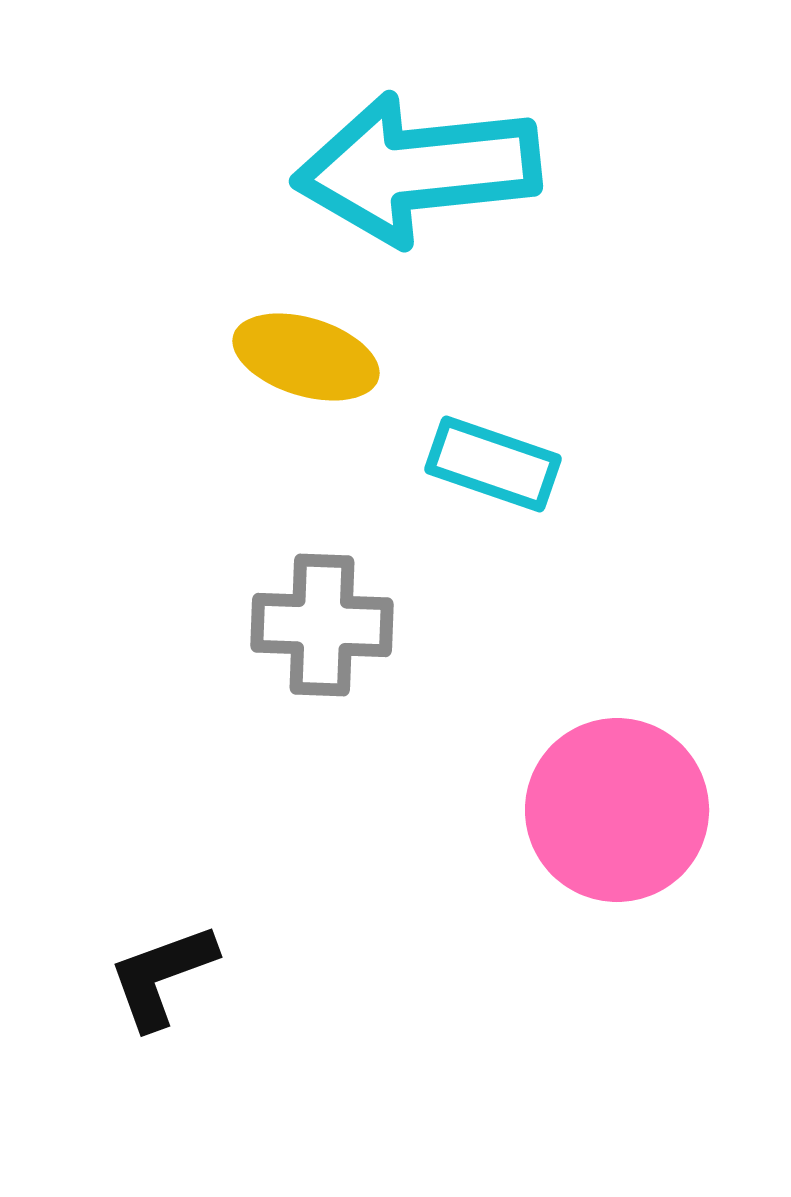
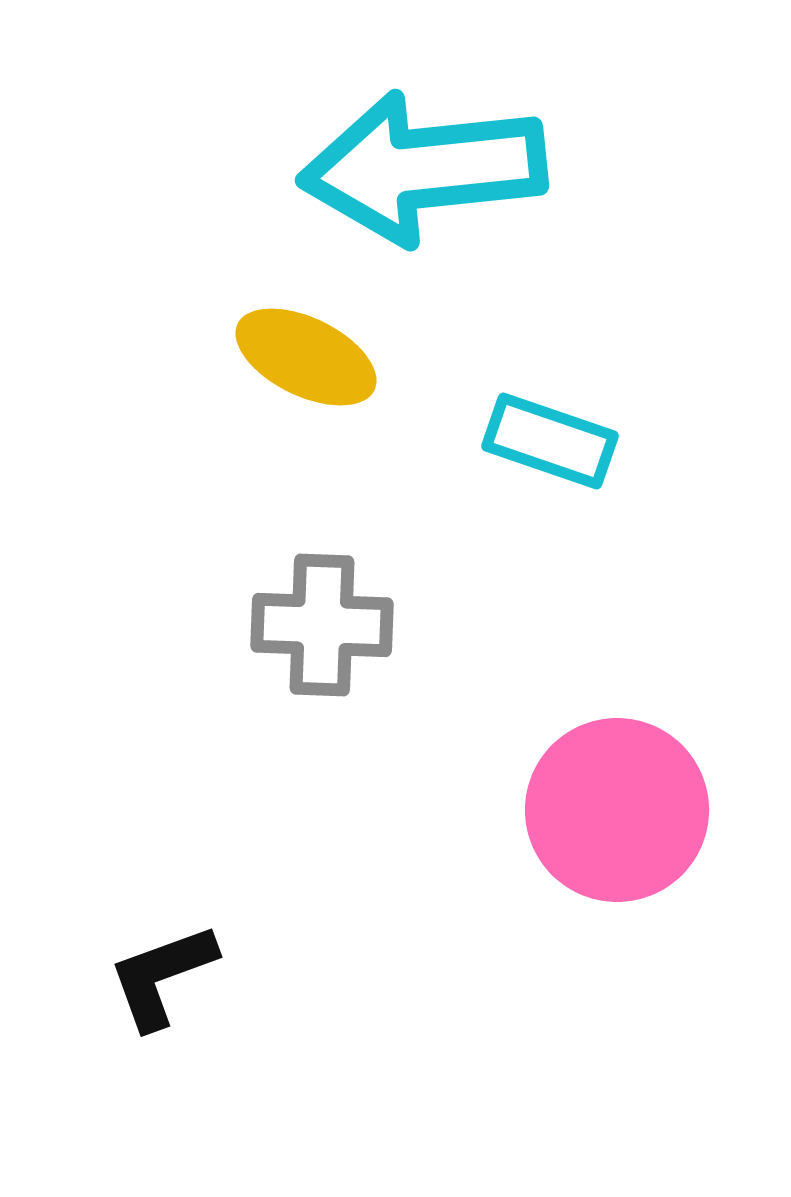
cyan arrow: moved 6 px right, 1 px up
yellow ellipse: rotated 9 degrees clockwise
cyan rectangle: moved 57 px right, 23 px up
